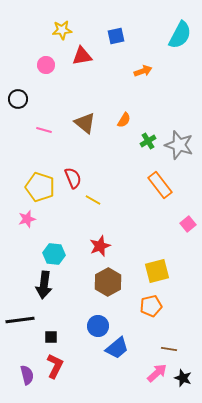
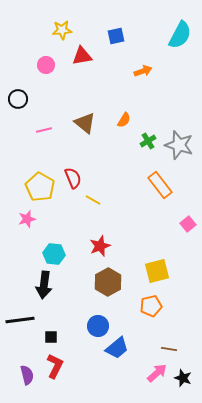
pink line: rotated 28 degrees counterclockwise
yellow pentagon: rotated 12 degrees clockwise
